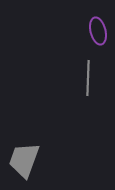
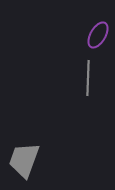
purple ellipse: moved 4 px down; rotated 44 degrees clockwise
